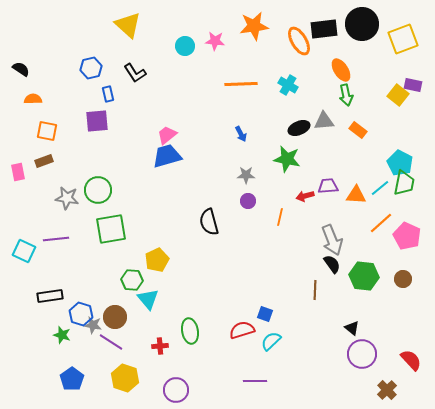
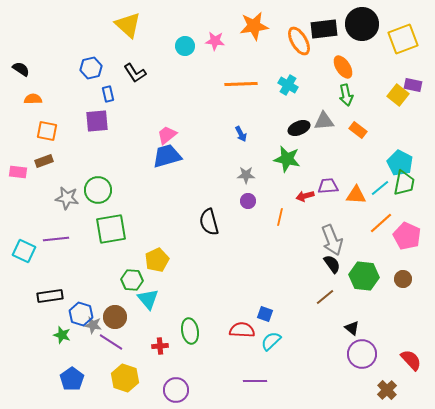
orange ellipse at (341, 70): moved 2 px right, 3 px up
pink rectangle at (18, 172): rotated 72 degrees counterclockwise
brown line at (315, 290): moved 10 px right, 7 px down; rotated 48 degrees clockwise
red semicircle at (242, 330): rotated 20 degrees clockwise
